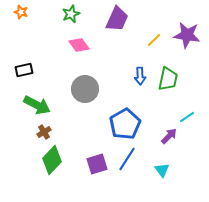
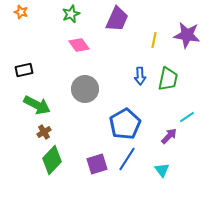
yellow line: rotated 35 degrees counterclockwise
